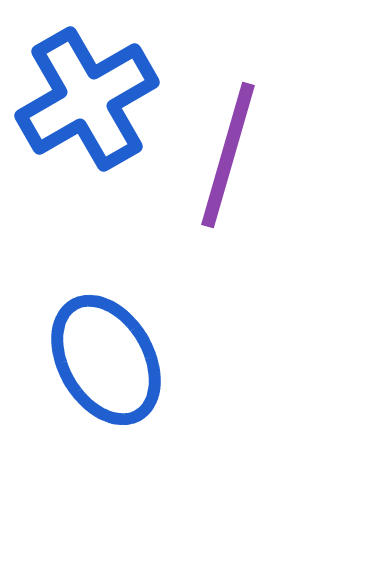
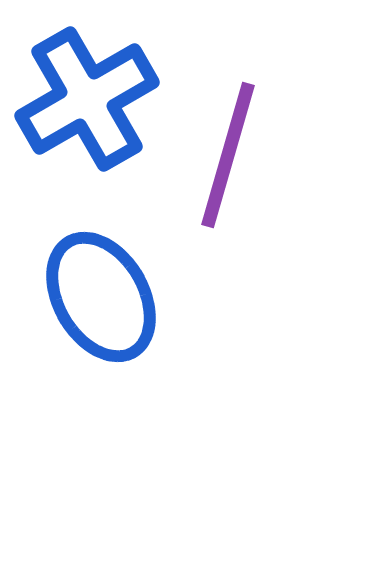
blue ellipse: moved 5 px left, 63 px up
